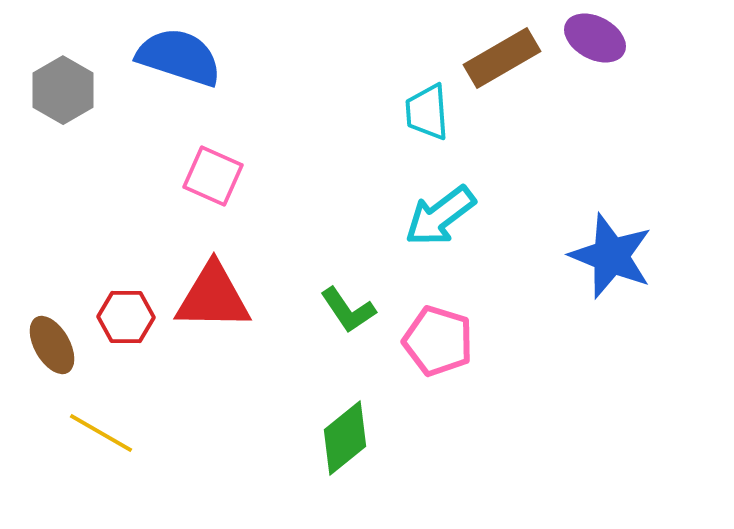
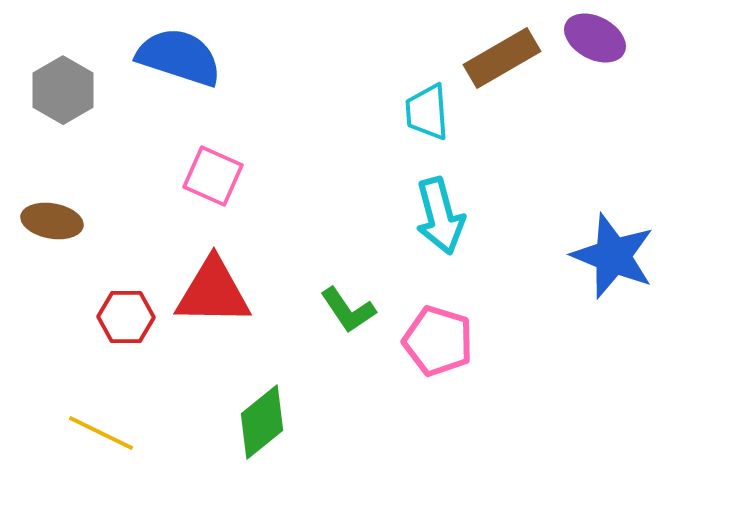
cyan arrow: rotated 68 degrees counterclockwise
blue star: moved 2 px right
red triangle: moved 5 px up
brown ellipse: moved 124 px up; rotated 50 degrees counterclockwise
yellow line: rotated 4 degrees counterclockwise
green diamond: moved 83 px left, 16 px up
